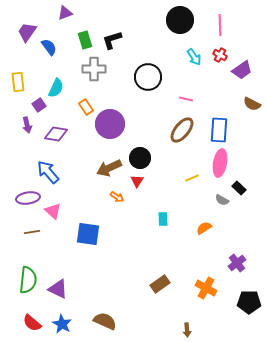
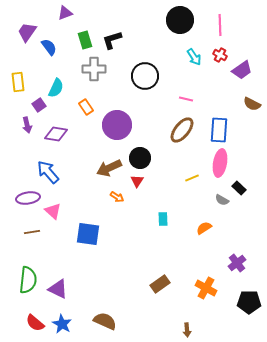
black circle at (148, 77): moved 3 px left, 1 px up
purple circle at (110, 124): moved 7 px right, 1 px down
red semicircle at (32, 323): moved 3 px right
